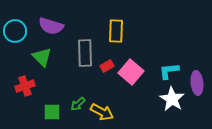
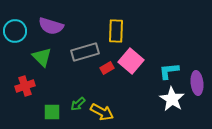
gray rectangle: moved 1 px up; rotated 76 degrees clockwise
red rectangle: moved 2 px down
pink square: moved 11 px up
